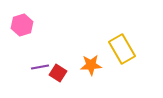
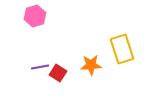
pink hexagon: moved 13 px right, 9 px up
yellow rectangle: rotated 12 degrees clockwise
